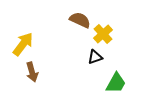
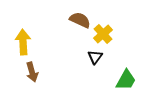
yellow arrow: moved 2 px up; rotated 40 degrees counterclockwise
black triangle: rotated 35 degrees counterclockwise
green trapezoid: moved 10 px right, 3 px up
